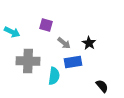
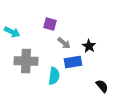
purple square: moved 4 px right, 1 px up
black star: moved 3 px down
gray cross: moved 2 px left
